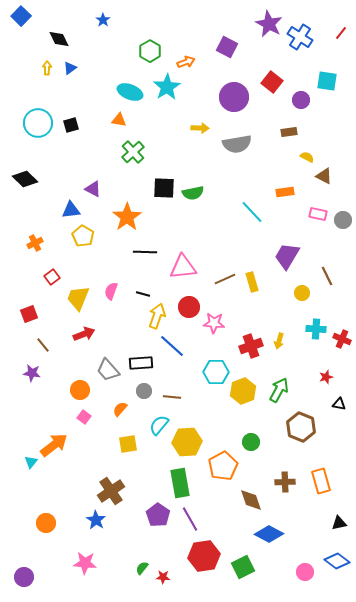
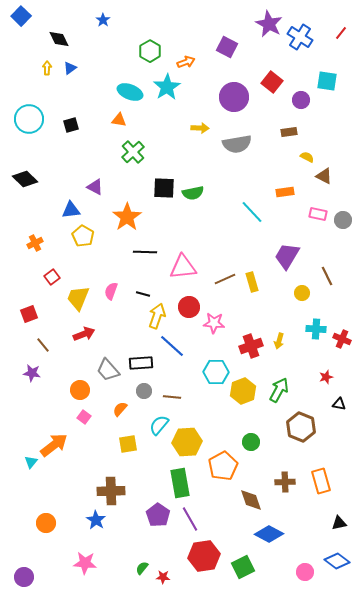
cyan circle at (38, 123): moved 9 px left, 4 px up
purple triangle at (93, 189): moved 2 px right, 2 px up
brown cross at (111, 491): rotated 32 degrees clockwise
